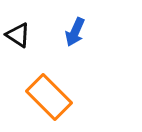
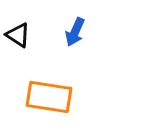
orange rectangle: rotated 36 degrees counterclockwise
